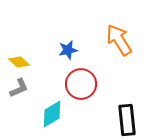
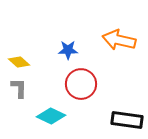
orange arrow: rotated 44 degrees counterclockwise
blue star: rotated 12 degrees clockwise
gray L-shape: rotated 65 degrees counterclockwise
cyan diamond: moved 1 px left, 2 px down; rotated 56 degrees clockwise
black rectangle: rotated 76 degrees counterclockwise
